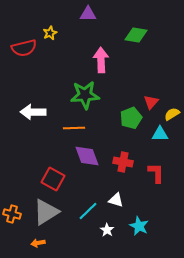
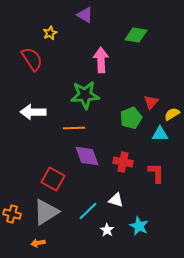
purple triangle: moved 3 px left, 1 px down; rotated 30 degrees clockwise
red semicircle: moved 8 px right, 11 px down; rotated 110 degrees counterclockwise
